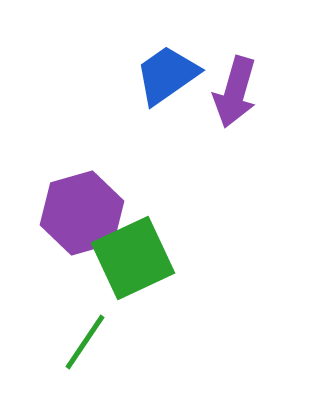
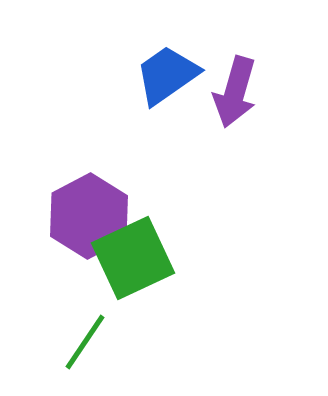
purple hexagon: moved 7 px right, 3 px down; rotated 12 degrees counterclockwise
